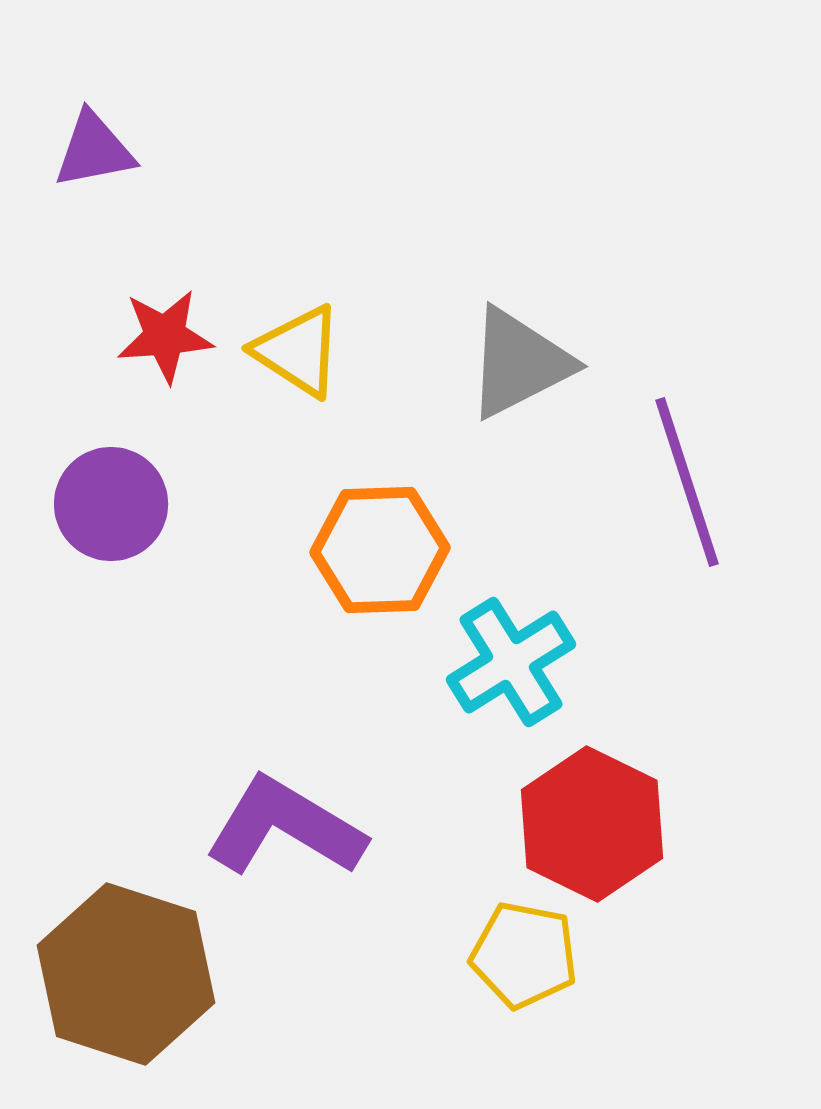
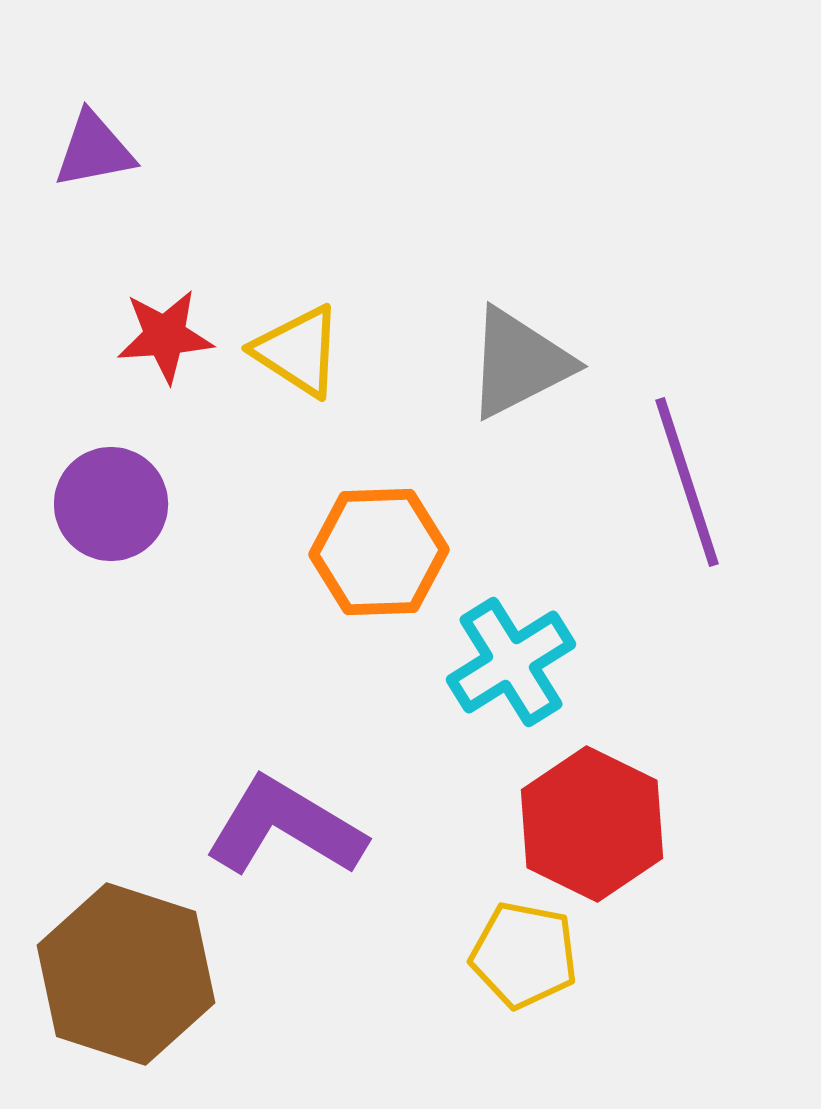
orange hexagon: moved 1 px left, 2 px down
